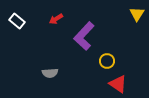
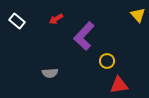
yellow triangle: moved 1 px right, 1 px down; rotated 14 degrees counterclockwise
red triangle: moved 1 px right, 1 px down; rotated 42 degrees counterclockwise
